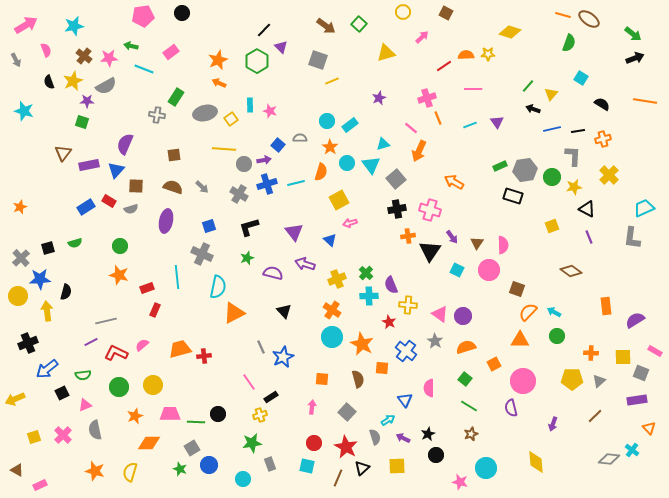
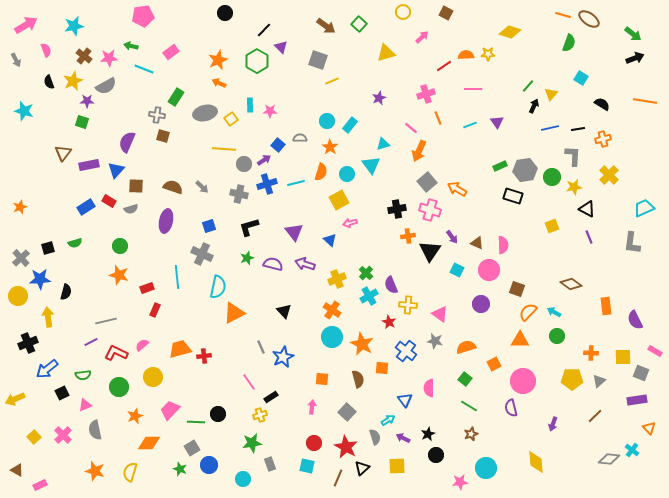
black circle at (182, 13): moved 43 px right
pink cross at (427, 98): moved 1 px left, 4 px up
black arrow at (533, 109): moved 1 px right, 3 px up; rotated 96 degrees clockwise
pink star at (270, 111): rotated 16 degrees counterclockwise
cyan rectangle at (350, 125): rotated 14 degrees counterclockwise
blue line at (552, 129): moved 2 px left, 1 px up
black line at (578, 131): moved 2 px up
purple semicircle at (125, 144): moved 2 px right, 2 px up
brown square at (174, 155): moved 11 px left, 19 px up; rotated 24 degrees clockwise
purple arrow at (264, 160): rotated 24 degrees counterclockwise
cyan circle at (347, 163): moved 11 px down
gray square at (396, 179): moved 31 px right, 3 px down
orange arrow at (454, 182): moved 3 px right, 7 px down
gray cross at (239, 194): rotated 18 degrees counterclockwise
gray L-shape at (632, 238): moved 5 px down
brown triangle at (477, 243): rotated 40 degrees counterclockwise
brown diamond at (571, 271): moved 13 px down
purple semicircle at (273, 273): moved 9 px up
cyan cross at (369, 296): rotated 30 degrees counterclockwise
yellow arrow at (47, 311): moved 1 px right, 6 px down
purple circle at (463, 316): moved 18 px right, 12 px up
purple semicircle at (635, 320): rotated 84 degrees counterclockwise
gray star at (435, 341): rotated 21 degrees counterclockwise
yellow circle at (153, 385): moved 8 px up
pink trapezoid at (170, 414): moved 4 px up; rotated 45 degrees counterclockwise
yellow square at (34, 437): rotated 24 degrees counterclockwise
pink star at (460, 482): rotated 21 degrees counterclockwise
